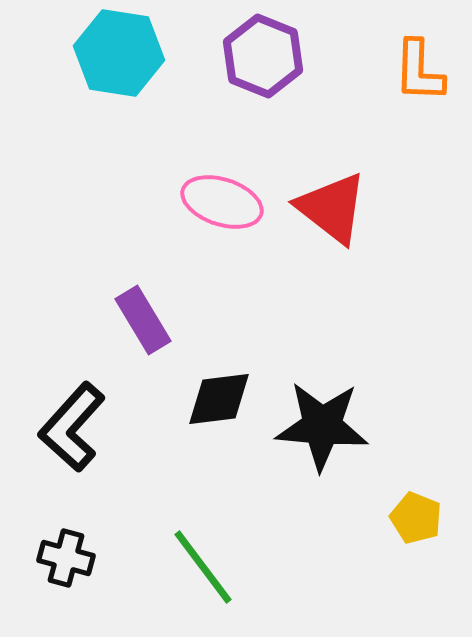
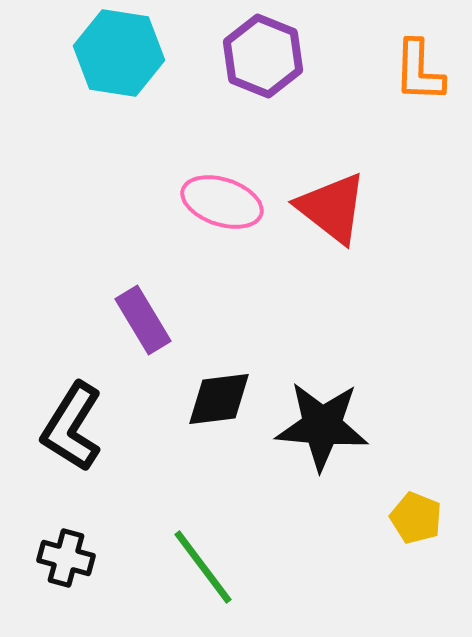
black L-shape: rotated 10 degrees counterclockwise
